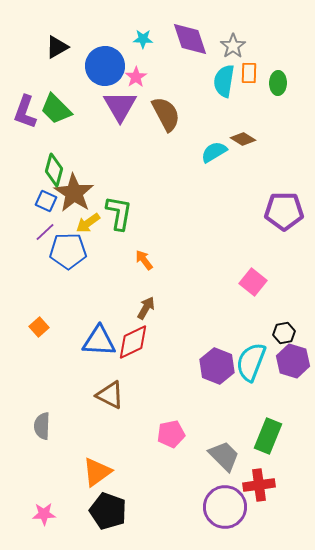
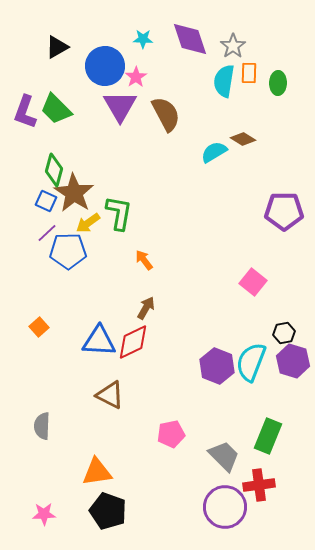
purple line at (45, 232): moved 2 px right, 1 px down
orange triangle at (97, 472): rotated 28 degrees clockwise
